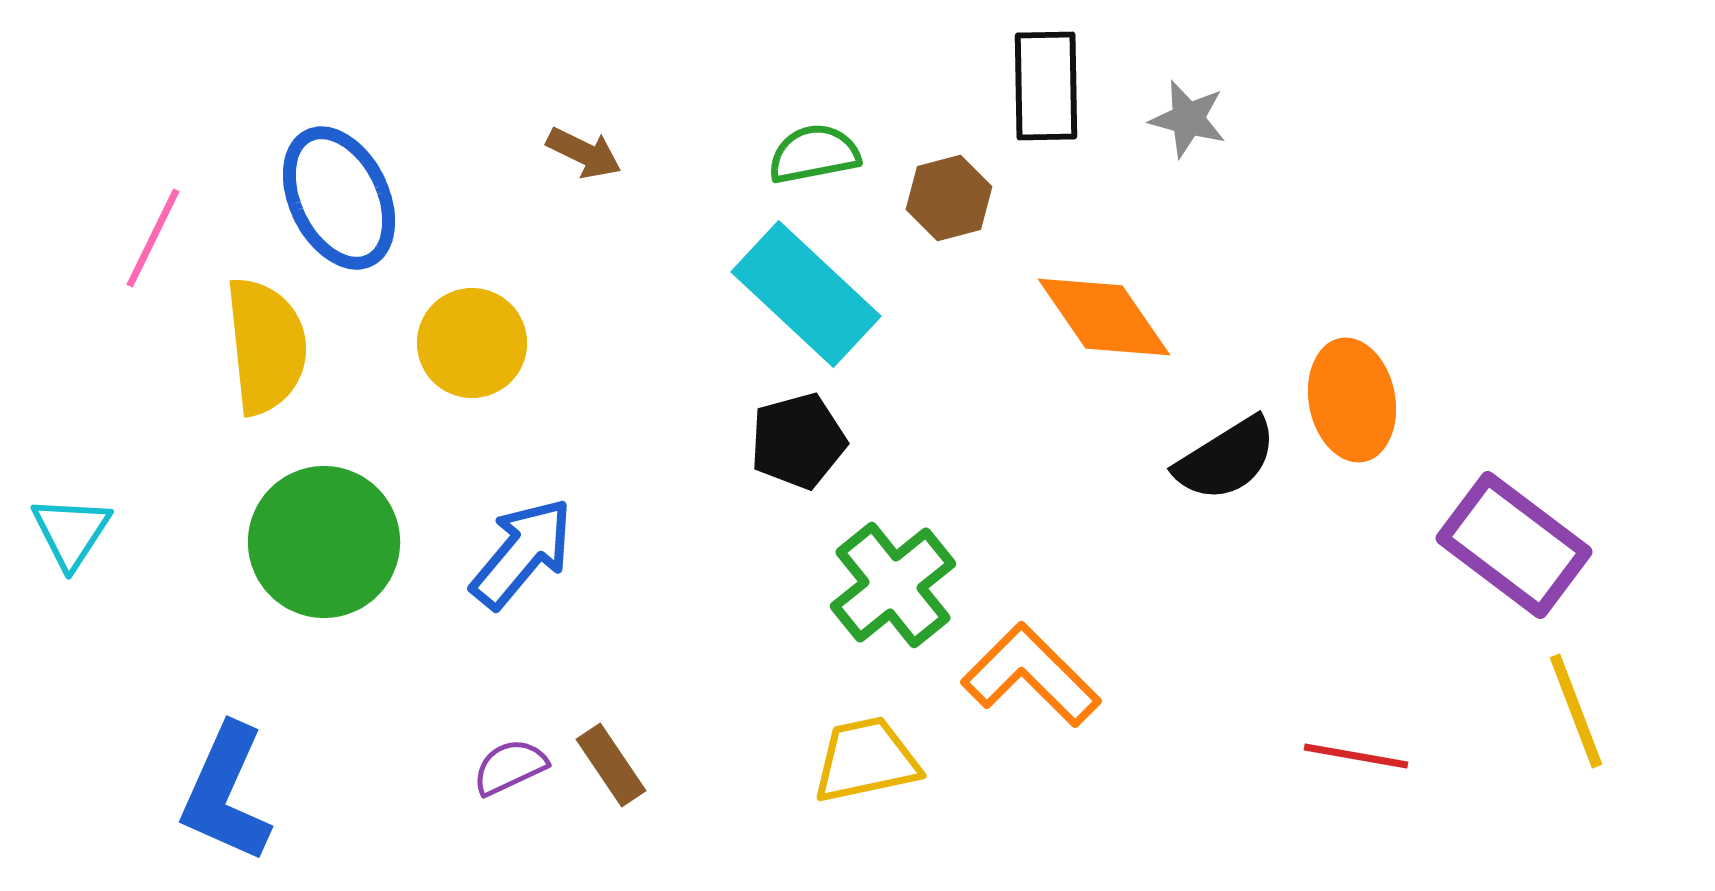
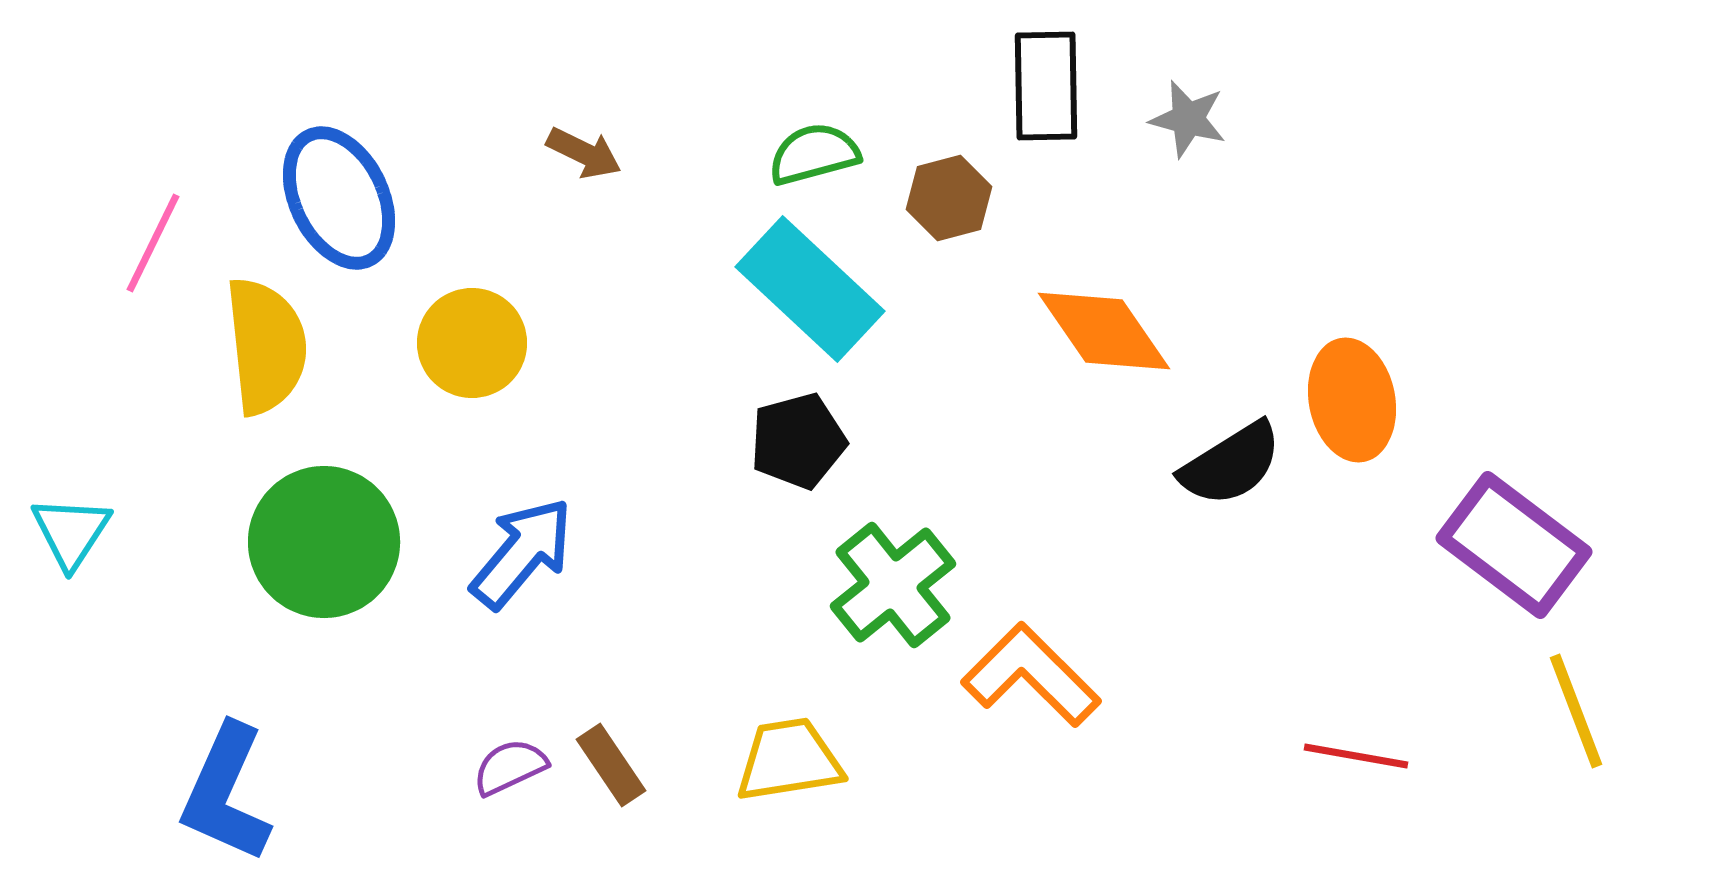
green semicircle: rotated 4 degrees counterclockwise
pink line: moved 5 px down
cyan rectangle: moved 4 px right, 5 px up
orange diamond: moved 14 px down
black semicircle: moved 5 px right, 5 px down
yellow trapezoid: moved 77 px left; rotated 3 degrees clockwise
